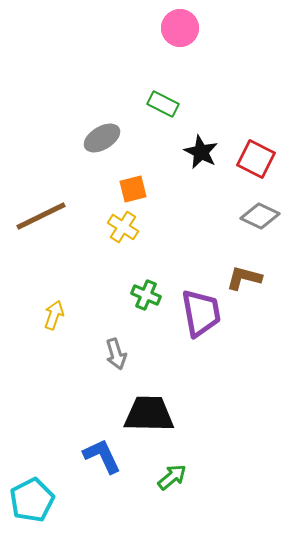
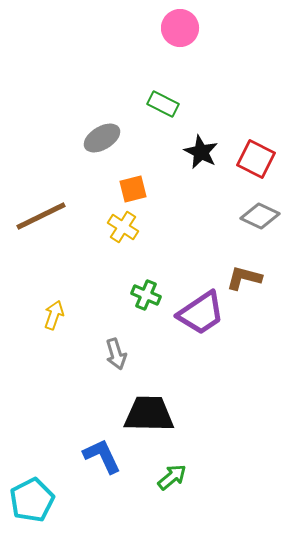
purple trapezoid: rotated 66 degrees clockwise
